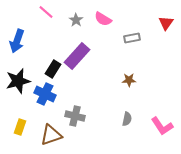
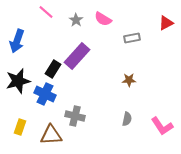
red triangle: rotated 28 degrees clockwise
brown triangle: rotated 15 degrees clockwise
